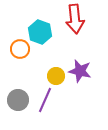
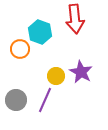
purple star: moved 1 px right, 1 px down; rotated 15 degrees clockwise
gray circle: moved 2 px left
